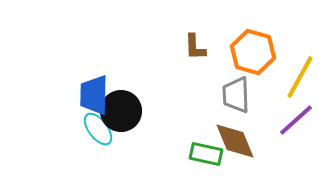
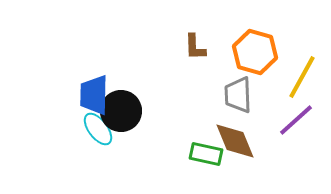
orange hexagon: moved 2 px right
yellow line: moved 2 px right
gray trapezoid: moved 2 px right
